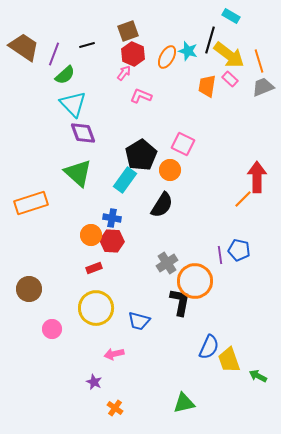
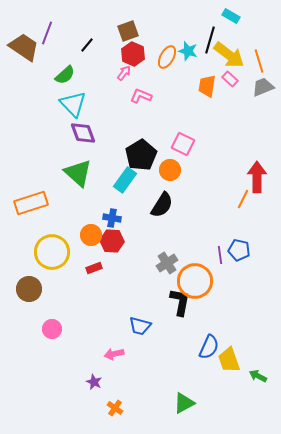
black line at (87, 45): rotated 35 degrees counterclockwise
purple line at (54, 54): moved 7 px left, 21 px up
orange line at (243, 199): rotated 18 degrees counterclockwise
yellow circle at (96, 308): moved 44 px left, 56 px up
blue trapezoid at (139, 321): moved 1 px right, 5 px down
green triangle at (184, 403): rotated 15 degrees counterclockwise
